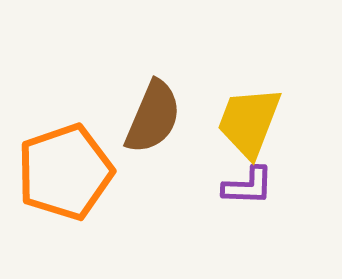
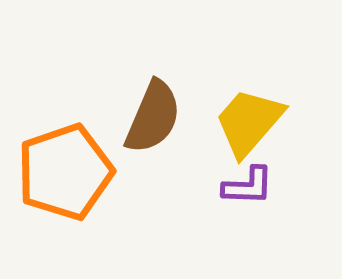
yellow trapezoid: rotated 20 degrees clockwise
